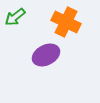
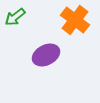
orange cross: moved 9 px right, 2 px up; rotated 12 degrees clockwise
